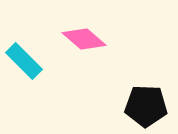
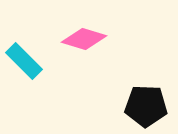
pink diamond: rotated 24 degrees counterclockwise
